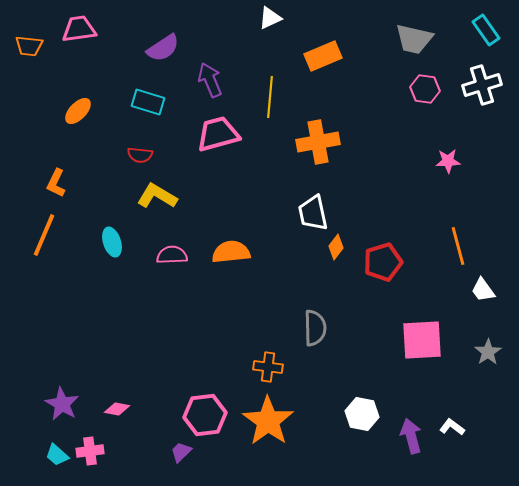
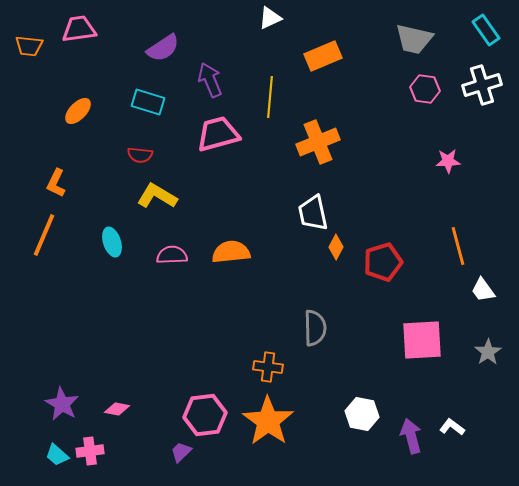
orange cross at (318, 142): rotated 12 degrees counterclockwise
orange diamond at (336, 247): rotated 10 degrees counterclockwise
